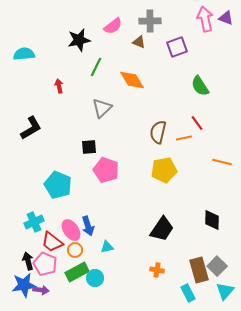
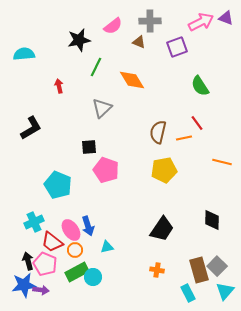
pink arrow at (205, 19): moved 4 px left, 3 px down; rotated 75 degrees clockwise
cyan circle at (95, 278): moved 2 px left, 1 px up
